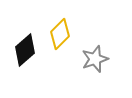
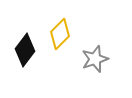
black diamond: rotated 12 degrees counterclockwise
